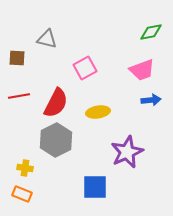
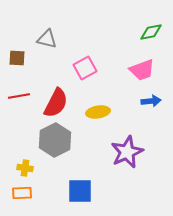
blue arrow: moved 1 px down
gray hexagon: moved 1 px left
blue square: moved 15 px left, 4 px down
orange rectangle: moved 1 px up; rotated 24 degrees counterclockwise
